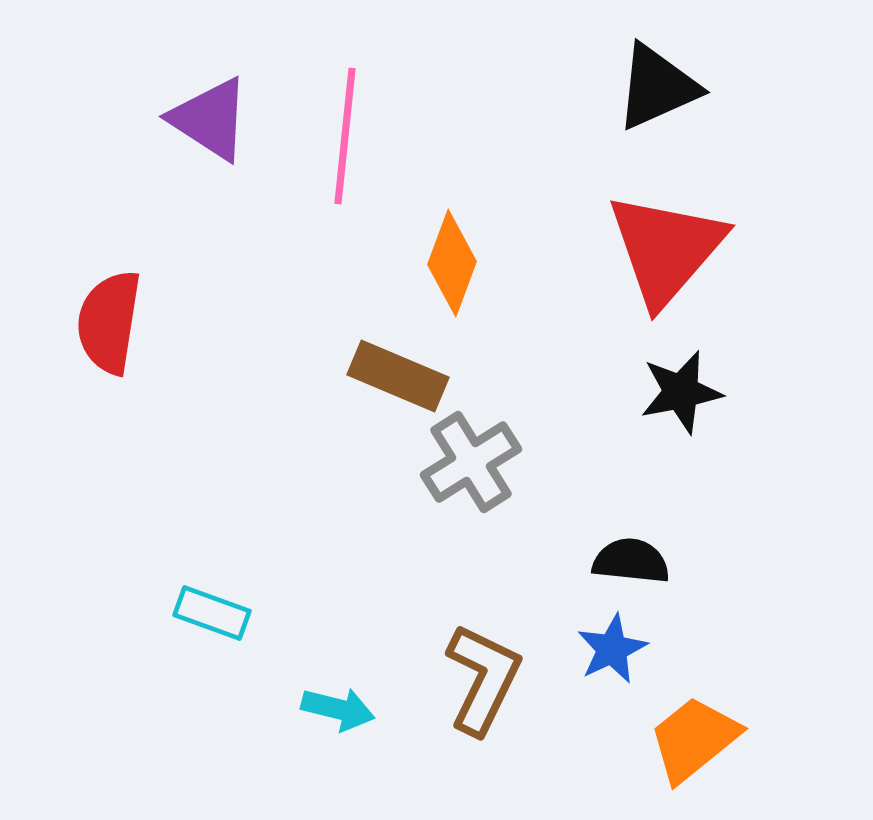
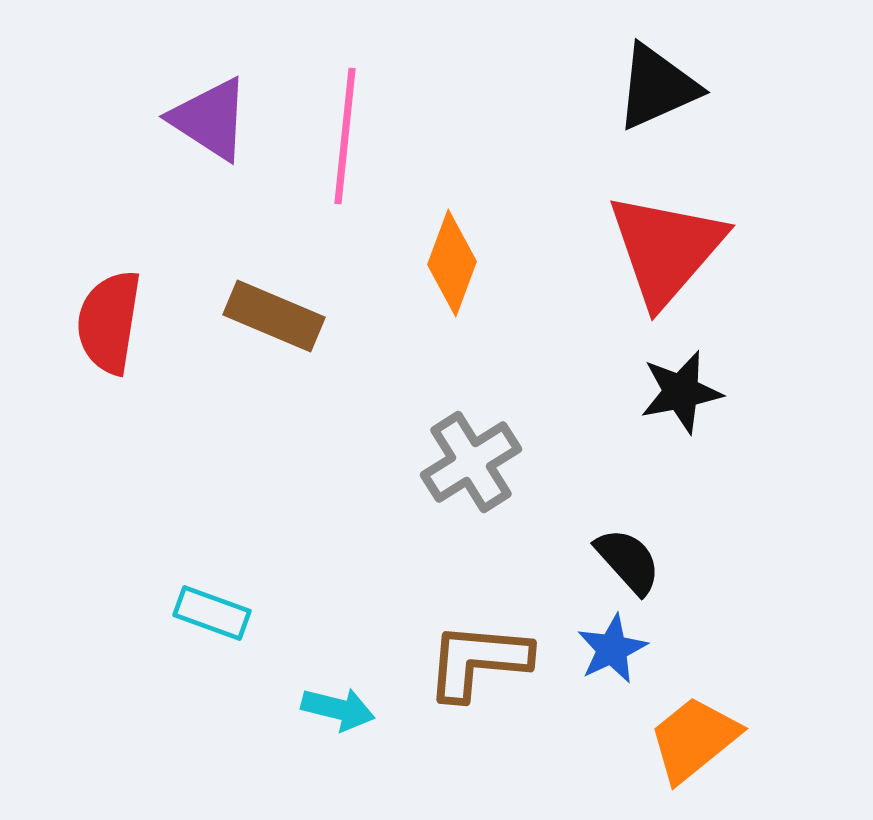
brown rectangle: moved 124 px left, 60 px up
black semicircle: moved 3 px left; rotated 42 degrees clockwise
brown L-shape: moved 5 px left, 18 px up; rotated 111 degrees counterclockwise
